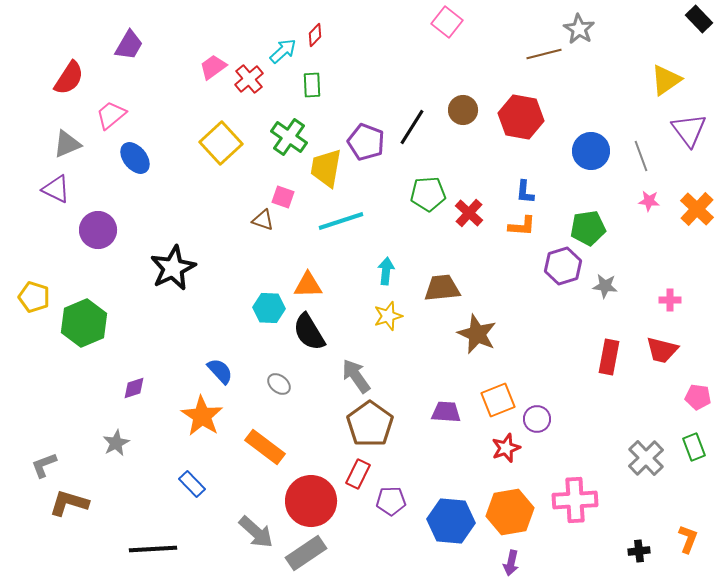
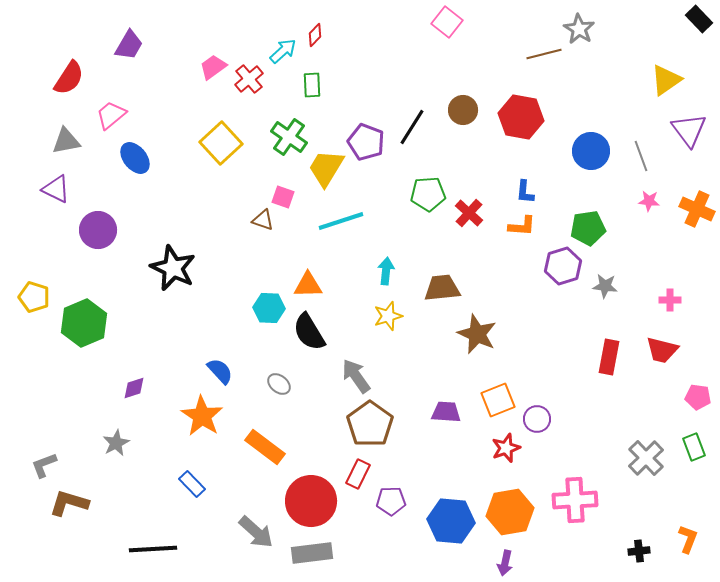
gray triangle at (67, 144): moved 1 px left, 3 px up; rotated 12 degrees clockwise
yellow trapezoid at (326, 168): rotated 21 degrees clockwise
orange cross at (697, 209): rotated 20 degrees counterclockwise
black star at (173, 268): rotated 21 degrees counterclockwise
gray rectangle at (306, 553): moved 6 px right; rotated 27 degrees clockwise
purple arrow at (511, 563): moved 6 px left
